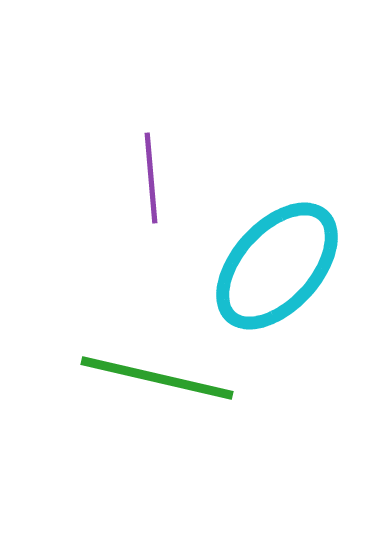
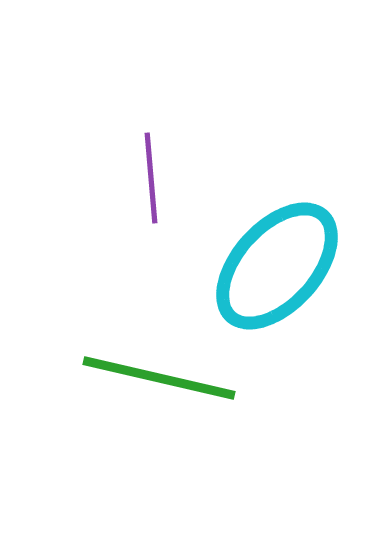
green line: moved 2 px right
